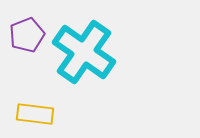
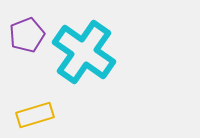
yellow rectangle: moved 1 px down; rotated 24 degrees counterclockwise
